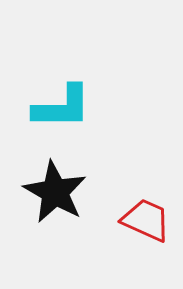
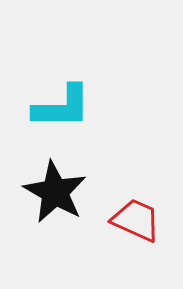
red trapezoid: moved 10 px left
